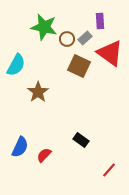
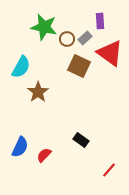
cyan semicircle: moved 5 px right, 2 px down
